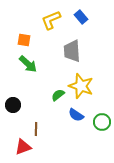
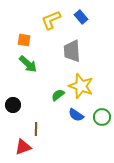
green circle: moved 5 px up
